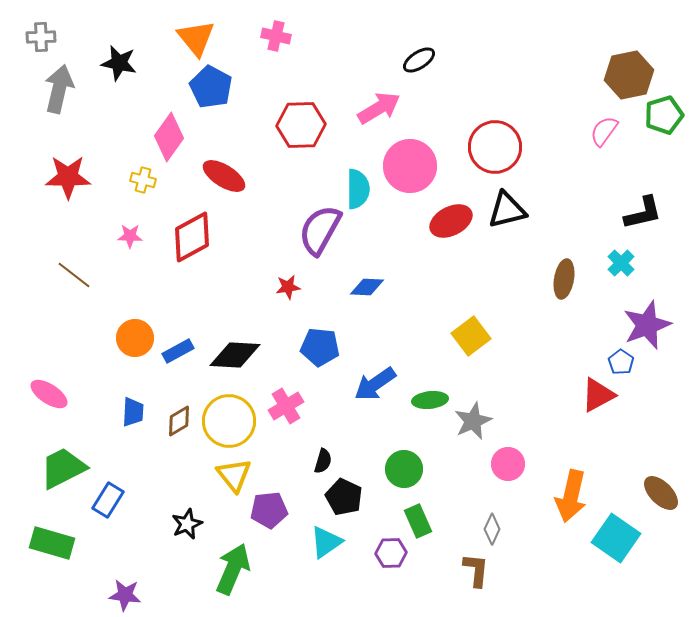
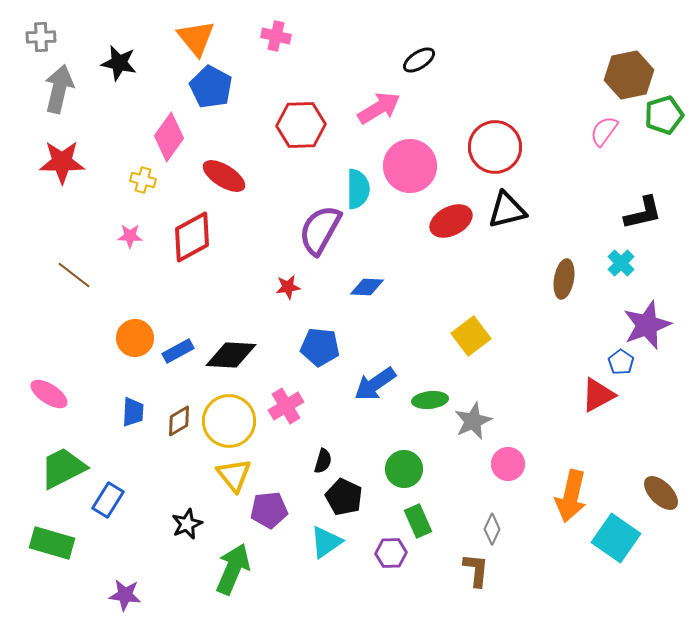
red star at (68, 177): moved 6 px left, 15 px up
black diamond at (235, 355): moved 4 px left
